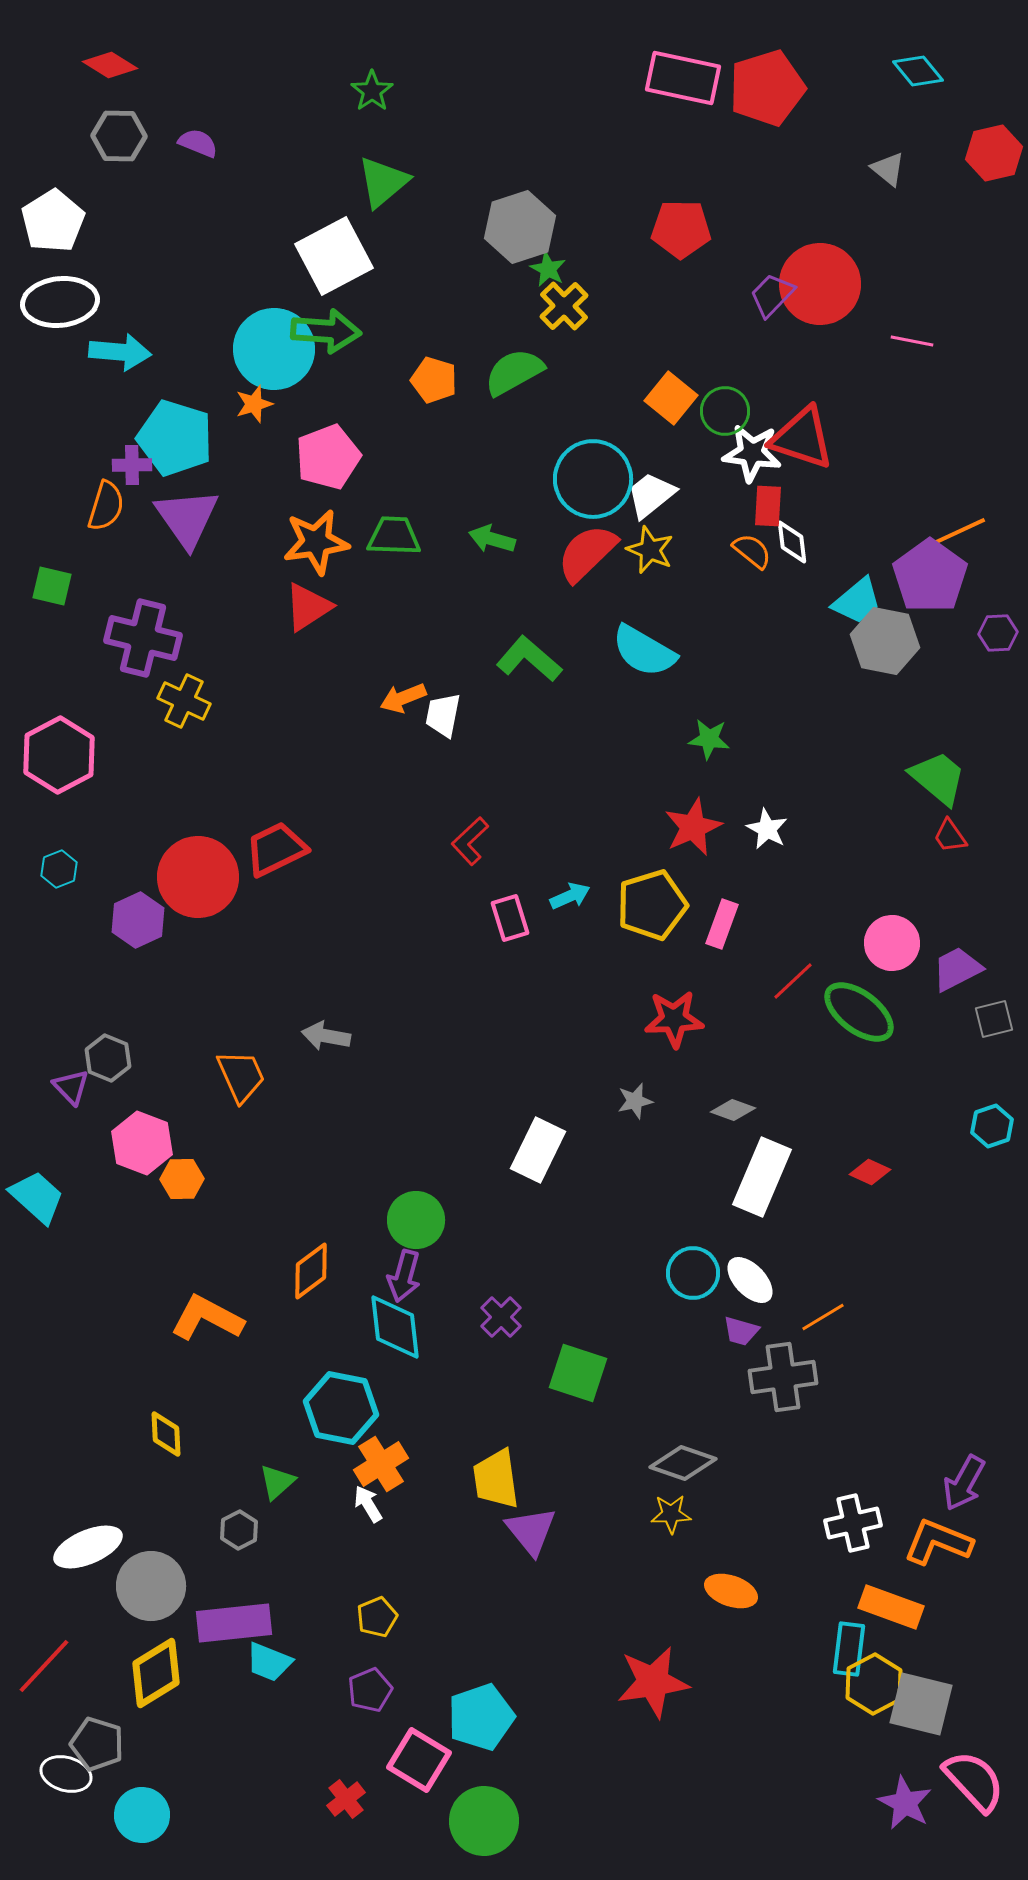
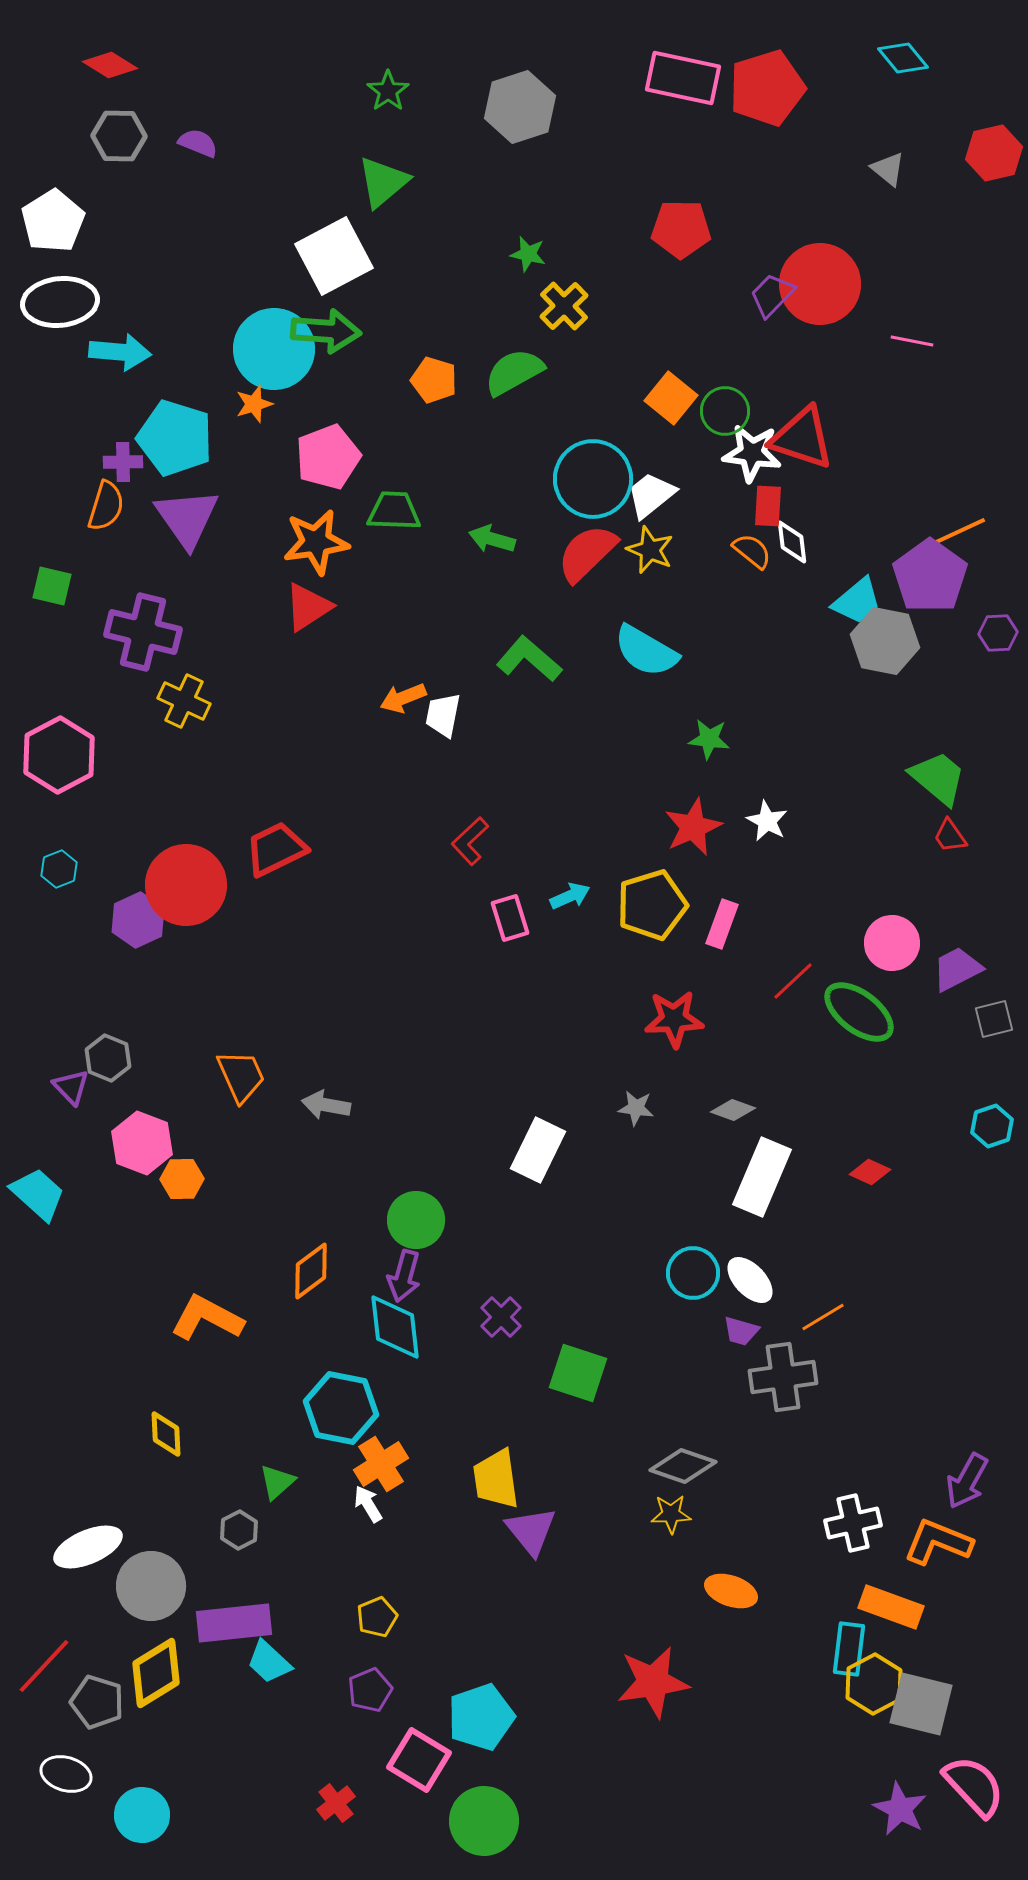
cyan diamond at (918, 71): moved 15 px left, 13 px up
green star at (372, 91): moved 16 px right
gray hexagon at (520, 227): moved 120 px up
green star at (548, 269): moved 20 px left, 15 px up; rotated 15 degrees counterclockwise
purple cross at (132, 465): moved 9 px left, 3 px up
green trapezoid at (394, 536): moved 25 px up
purple cross at (143, 638): moved 6 px up
cyan semicircle at (644, 651): moved 2 px right
white star at (767, 829): moved 8 px up
red circle at (198, 877): moved 12 px left, 8 px down
gray arrow at (326, 1036): moved 69 px down
gray star at (635, 1101): moved 1 px right, 7 px down; rotated 21 degrees clockwise
cyan trapezoid at (37, 1197): moved 1 px right, 3 px up
gray diamond at (683, 1463): moved 3 px down
purple arrow at (964, 1483): moved 3 px right, 2 px up
cyan trapezoid at (269, 1662): rotated 21 degrees clockwise
gray pentagon at (97, 1744): moved 42 px up
pink semicircle at (974, 1781): moved 5 px down
red cross at (346, 1799): moved 10 px left, 4 px down
purple star at (905, 1803): moved 5 px left, 6 px down
